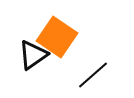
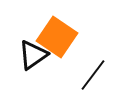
black line: rotated 12 degrees counterclockwise
